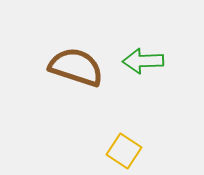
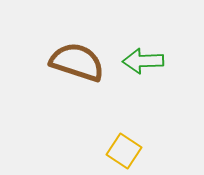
brown semicircle: moved 1 px right, 5 px up
